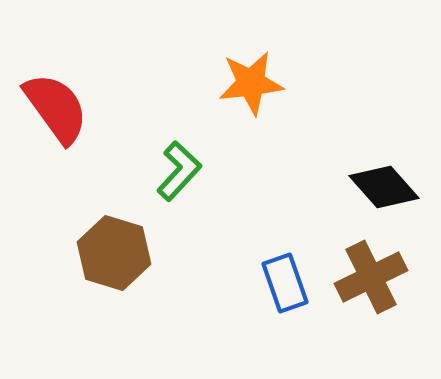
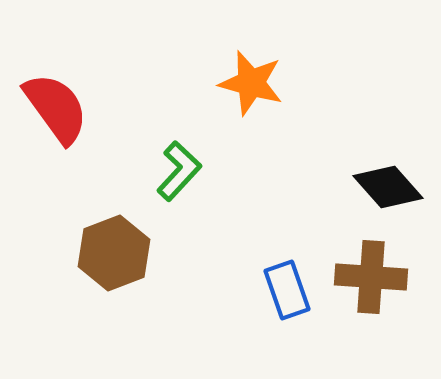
orange star: rotated 22 degrees clockwise
black diamond: moved 4 px right
brown hexagon: rotated 22 degrees clockwise
brown cross: rotated 30 degrees clockwise
blue rectangle: moved 2 px right, 7 px down
